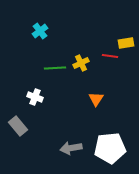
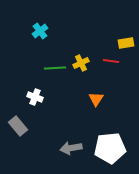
red line: moved 1 px right, 5 px down
